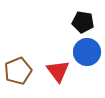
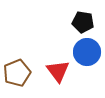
brown pentagon: moved 1 px left, 2 px down
